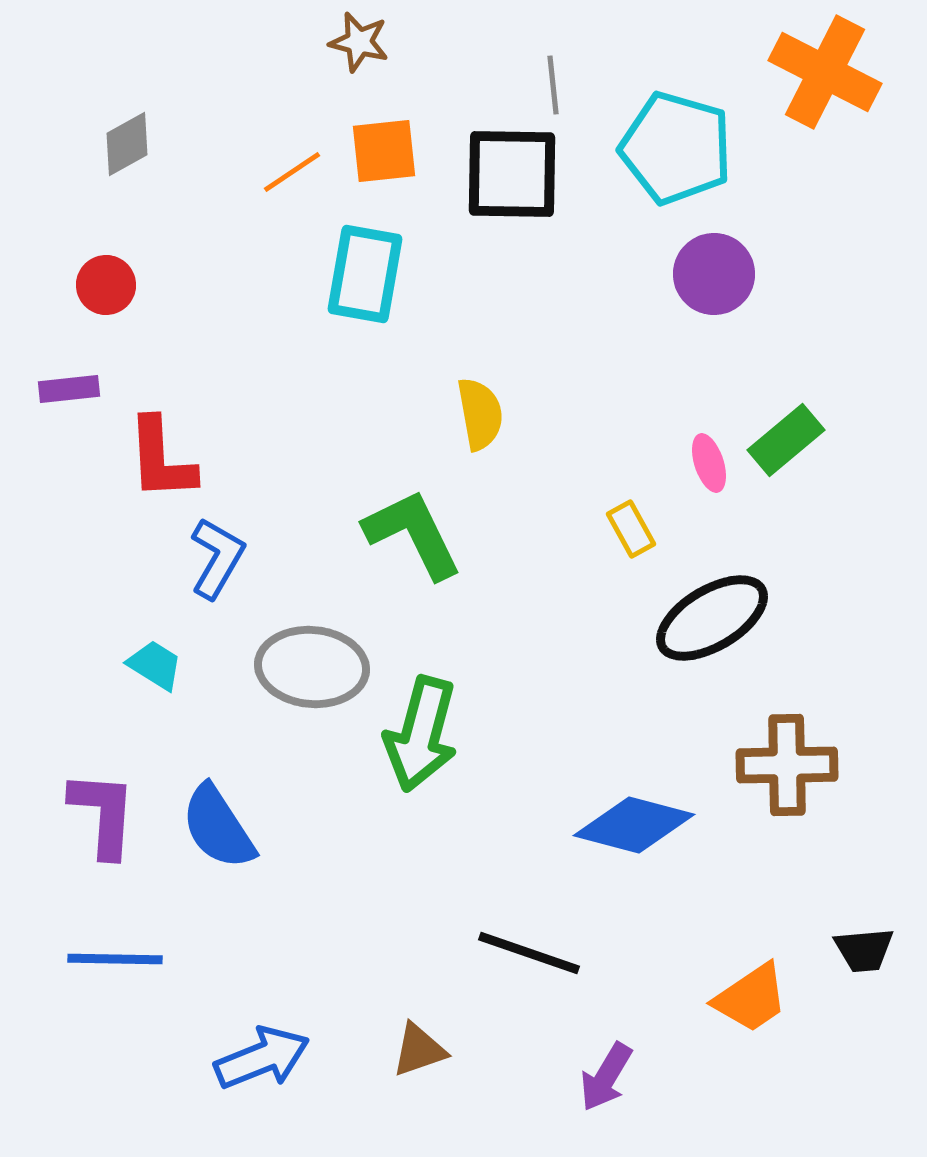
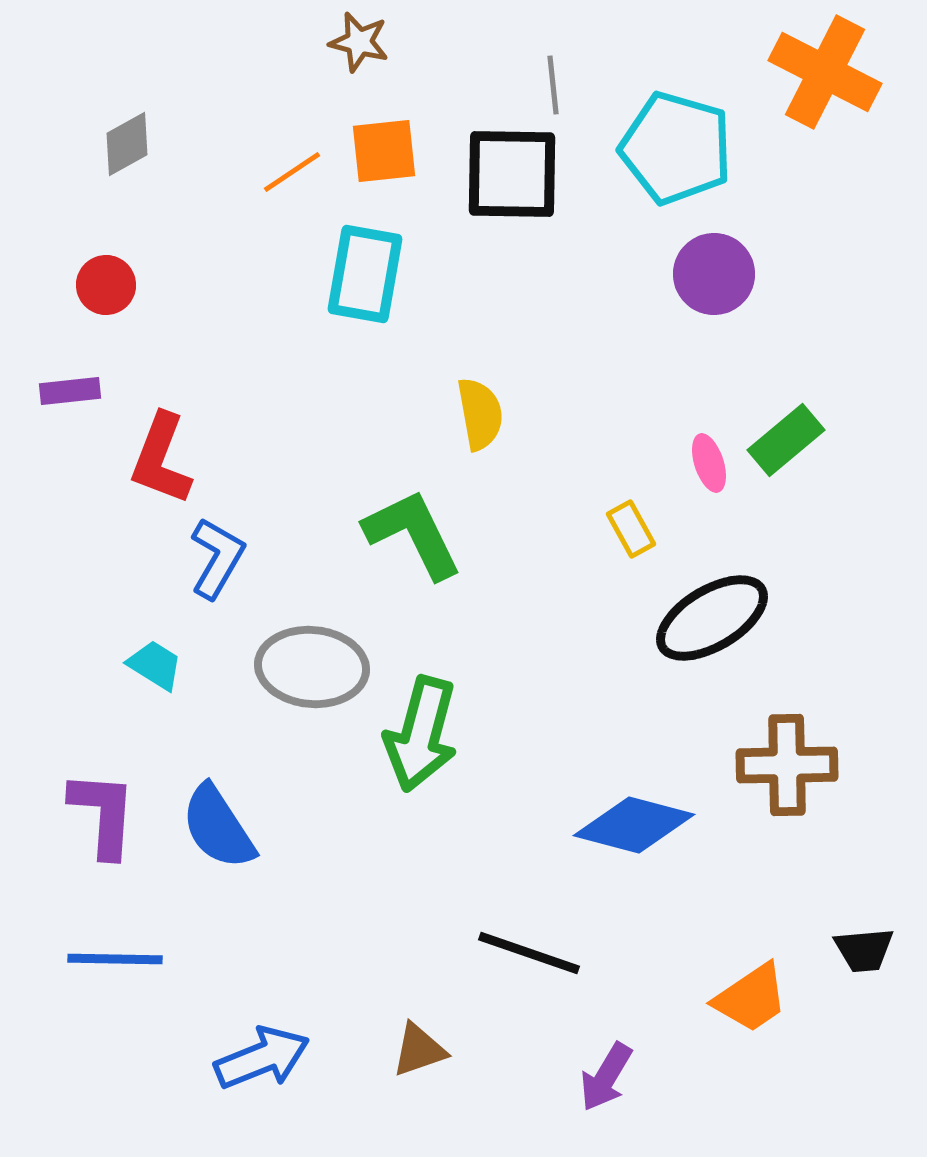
purple rectangle: moved 1 px right, 2 px down
red L-shape: rotated 24 degrees clockwise
